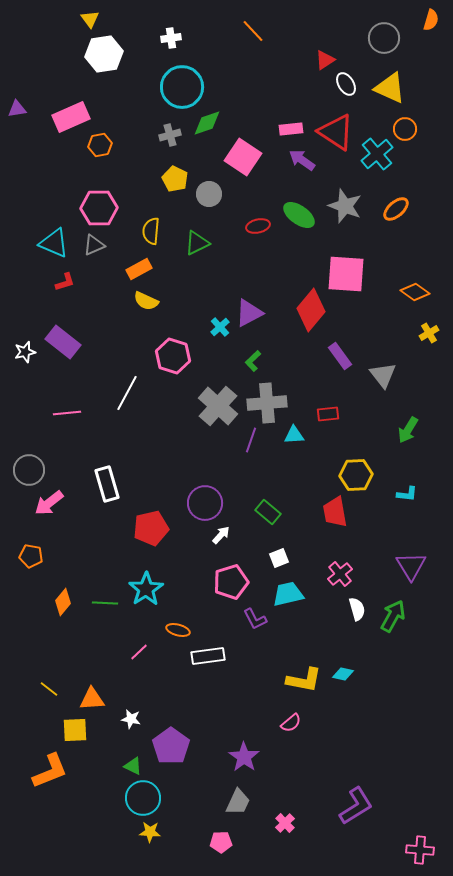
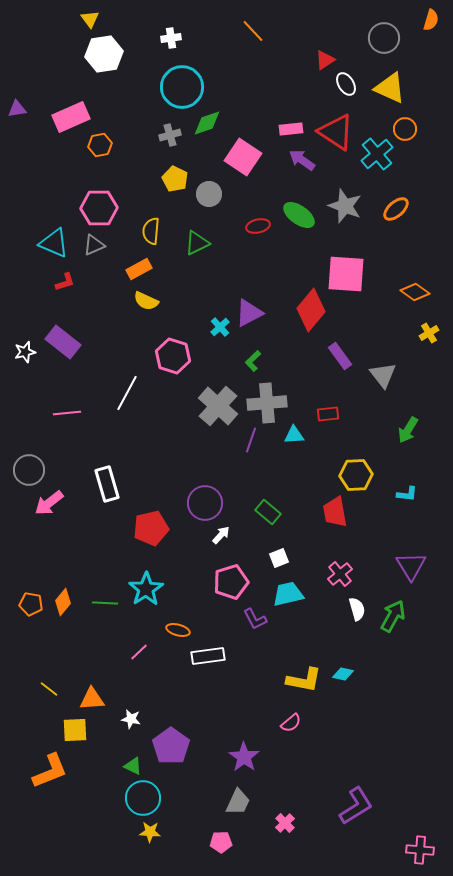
orange pentagon at (31, 556): moved 48 px down
